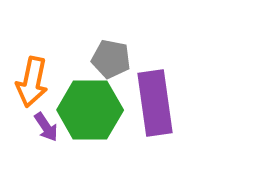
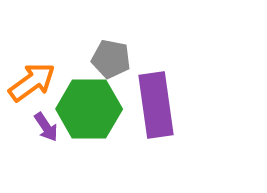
orange arrow: rotated 138 degrees counterclockwise
purple rectangle: moved 1 px right, 2 px down
green hexagon: moved 1 px left, 1 px up
